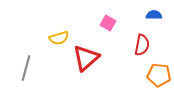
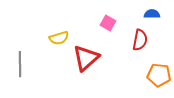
blue semicircle: moved 2 px left, 1 px up
red semicircle: moved 2 px left, 5 px up
gray line: moved 6 px left, 4 px up; rotated 15 degrees counterclockwise
